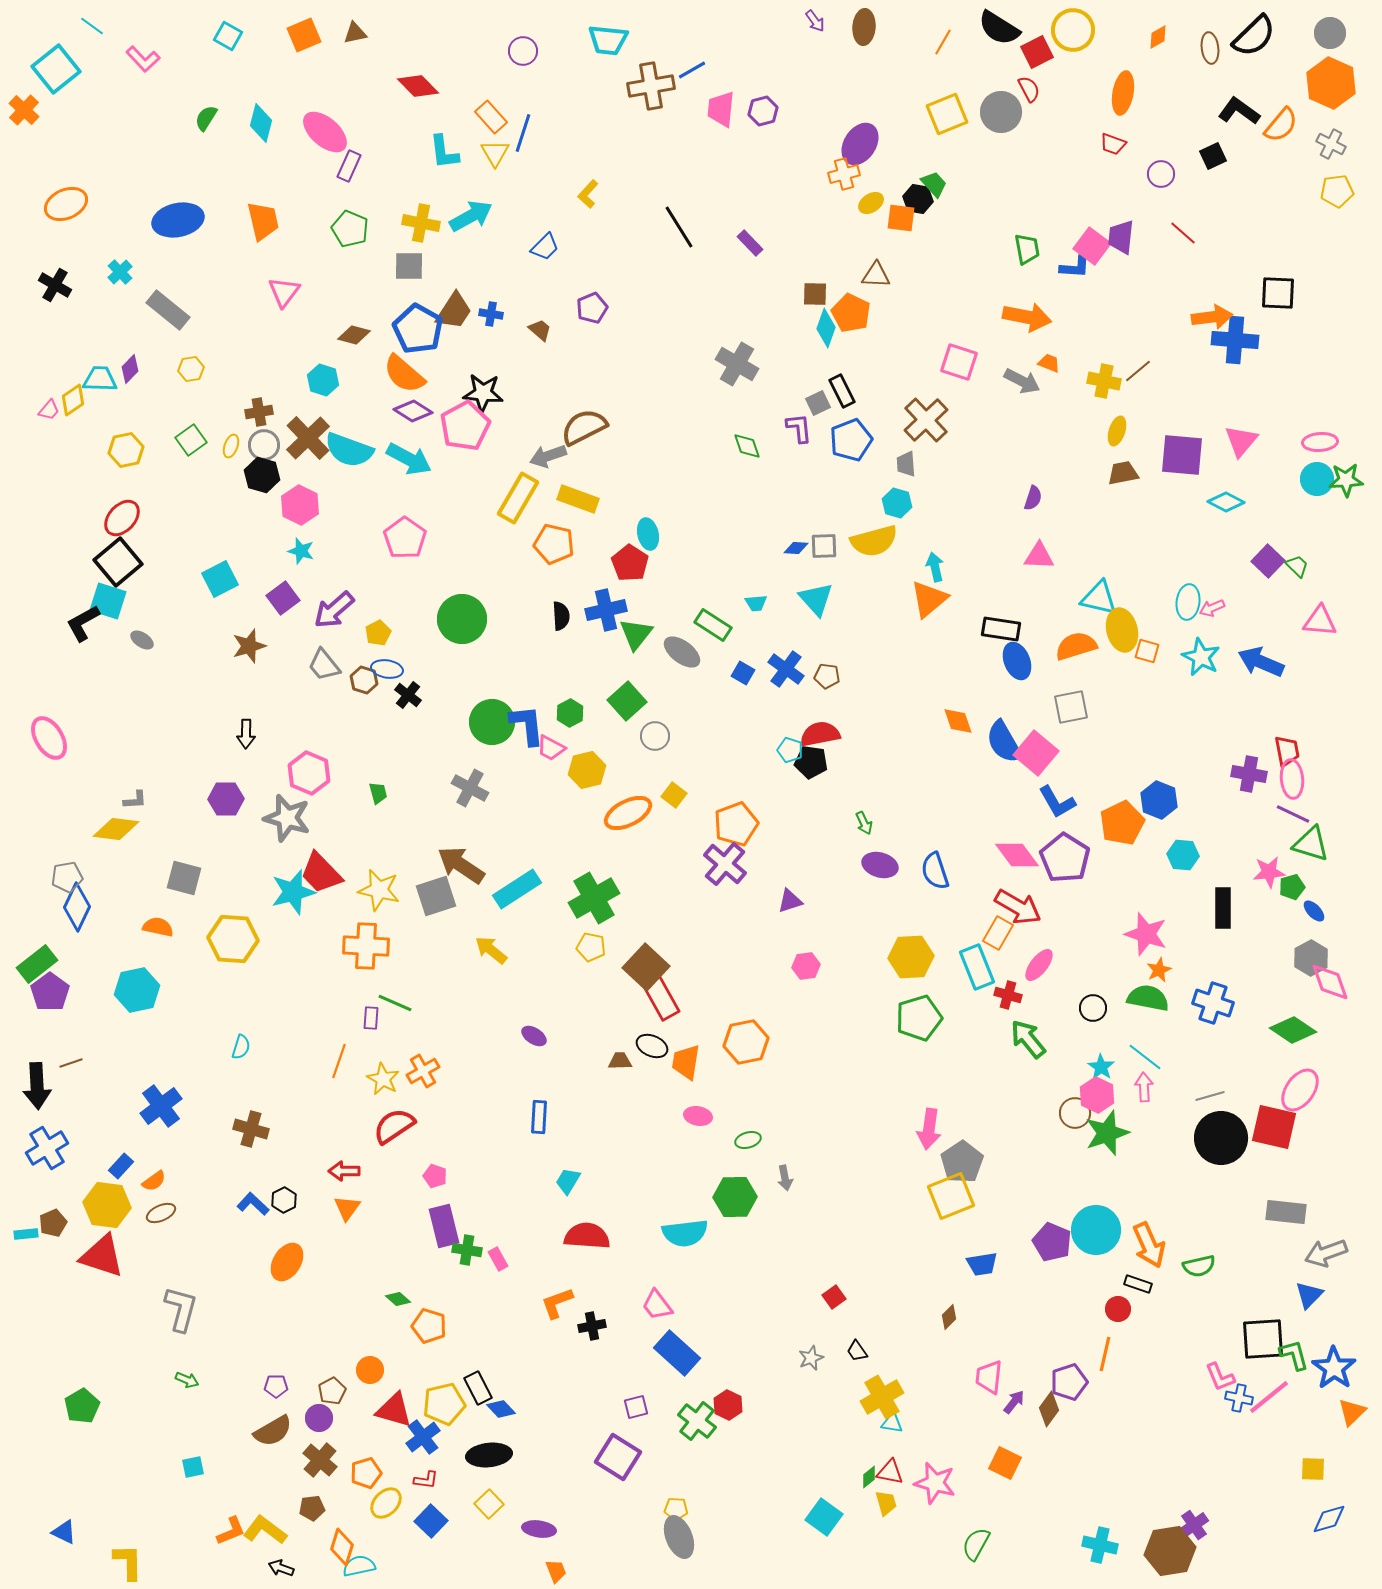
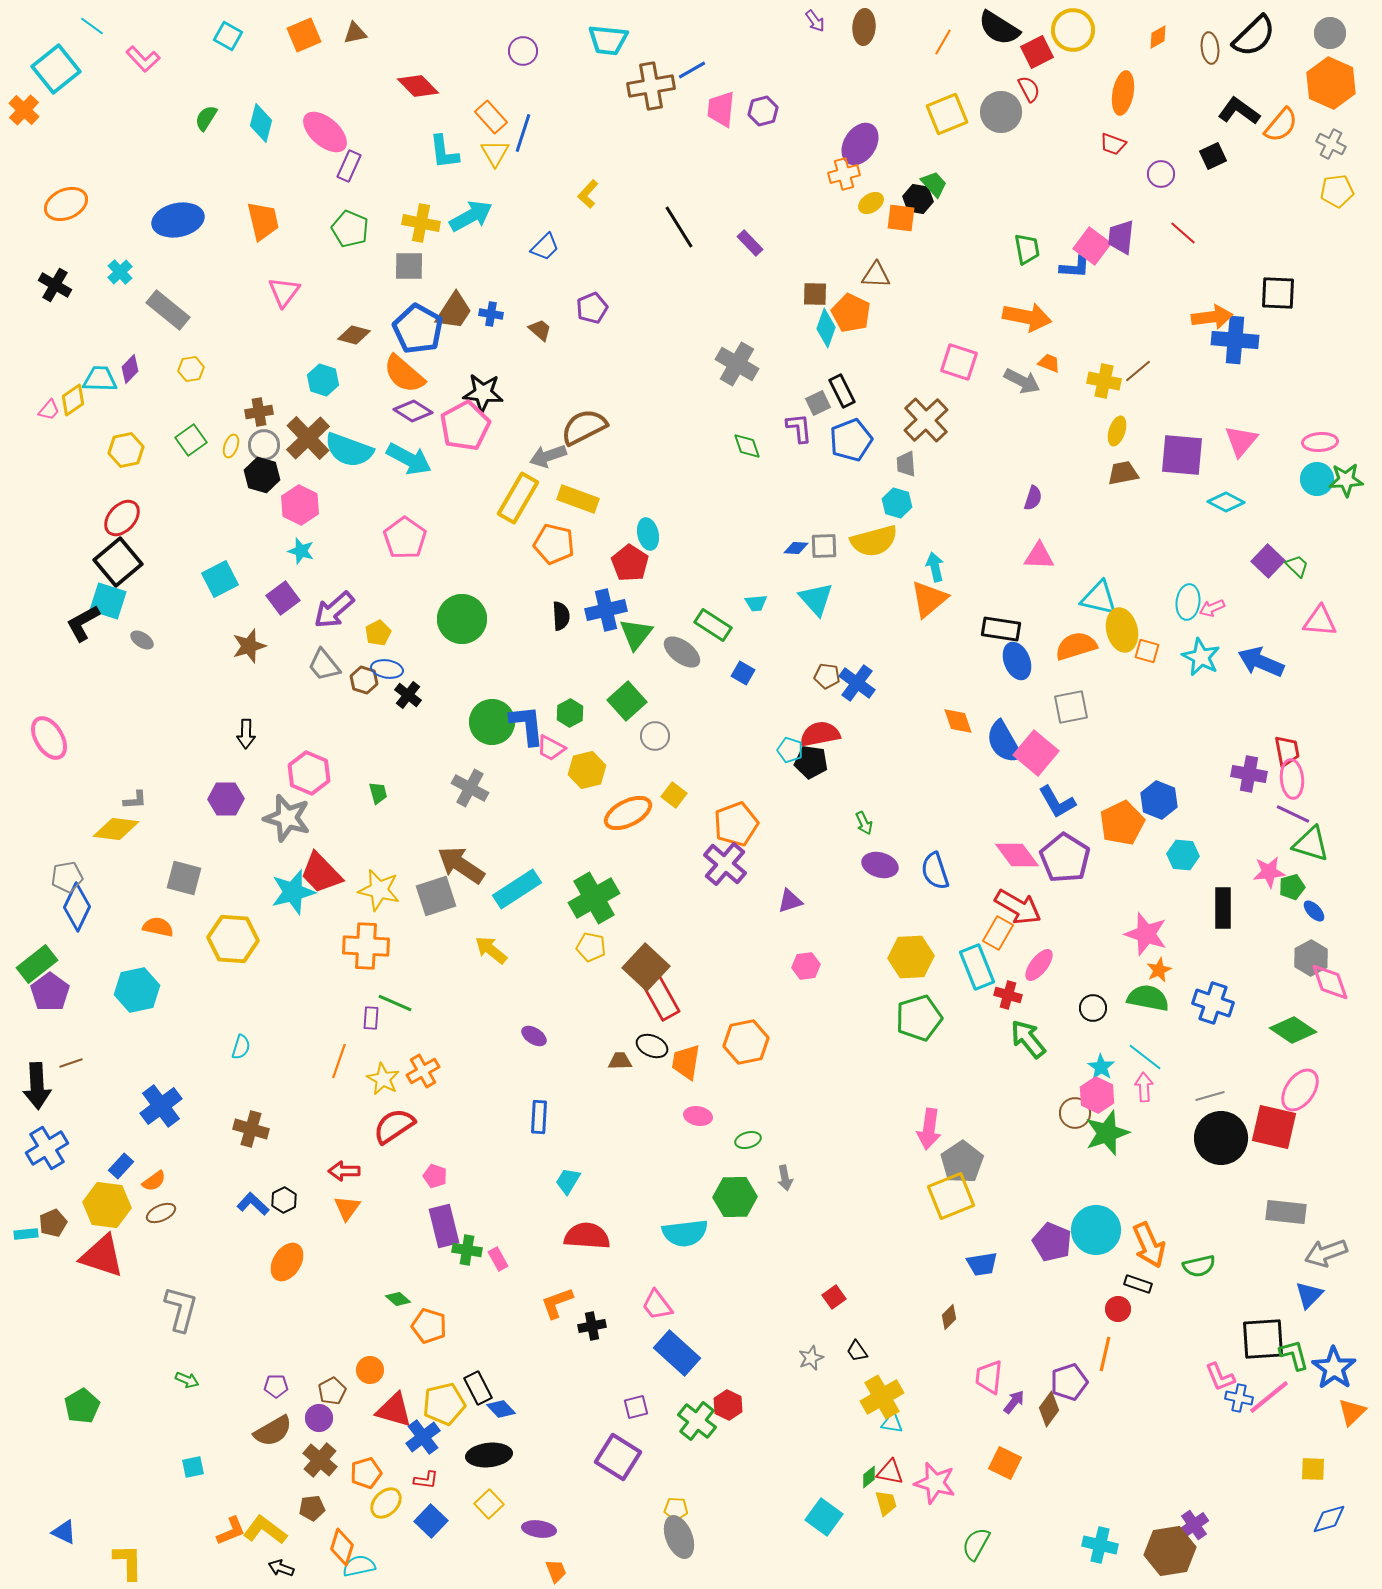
blue cross at (786, 669): moved 71 px right, 14 px down
